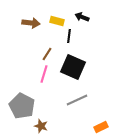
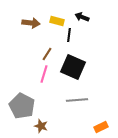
black line: moved 1 px up
gray line: rotated 20 degrees clockwise
